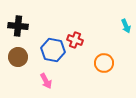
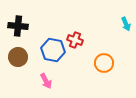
cyan arrow: moved 2 px up
